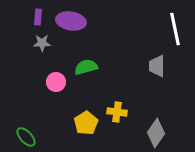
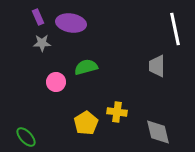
purple rectangle: rotated 28 degrees counterclockwise
purple ellipse: moved 2 px down
gray diamond: moved 2 px right, 1 px up; rotated 48 degrees counterclockwise
